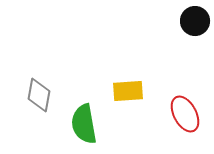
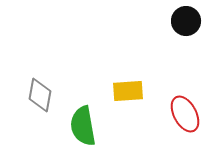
black circle: moved 9 px left
gray diamond: moved 1 px right
green semicircle: moved 1 px left, 2 px down
